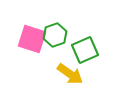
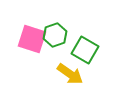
green square: rotated 36 degrees counterclockwise
